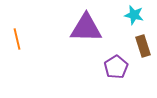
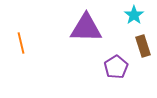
cyan star: rotated 24 degrees clockwise
orange line: moved 4 px right, 4 px down
